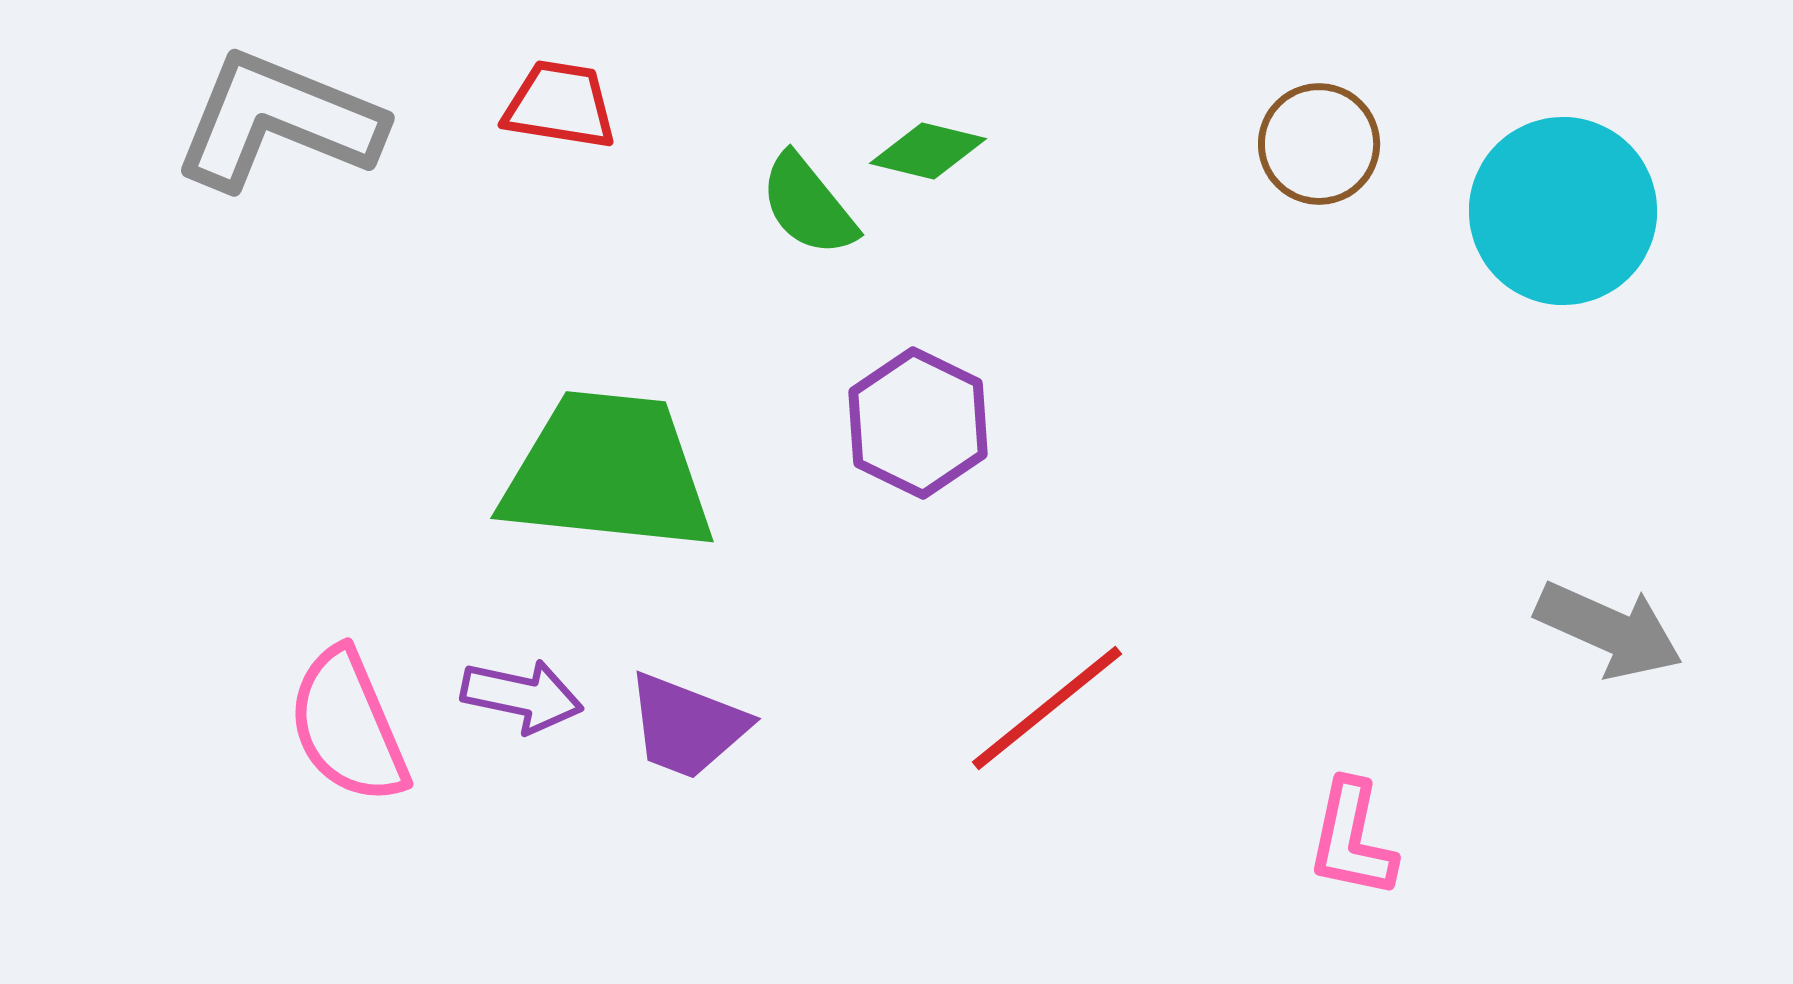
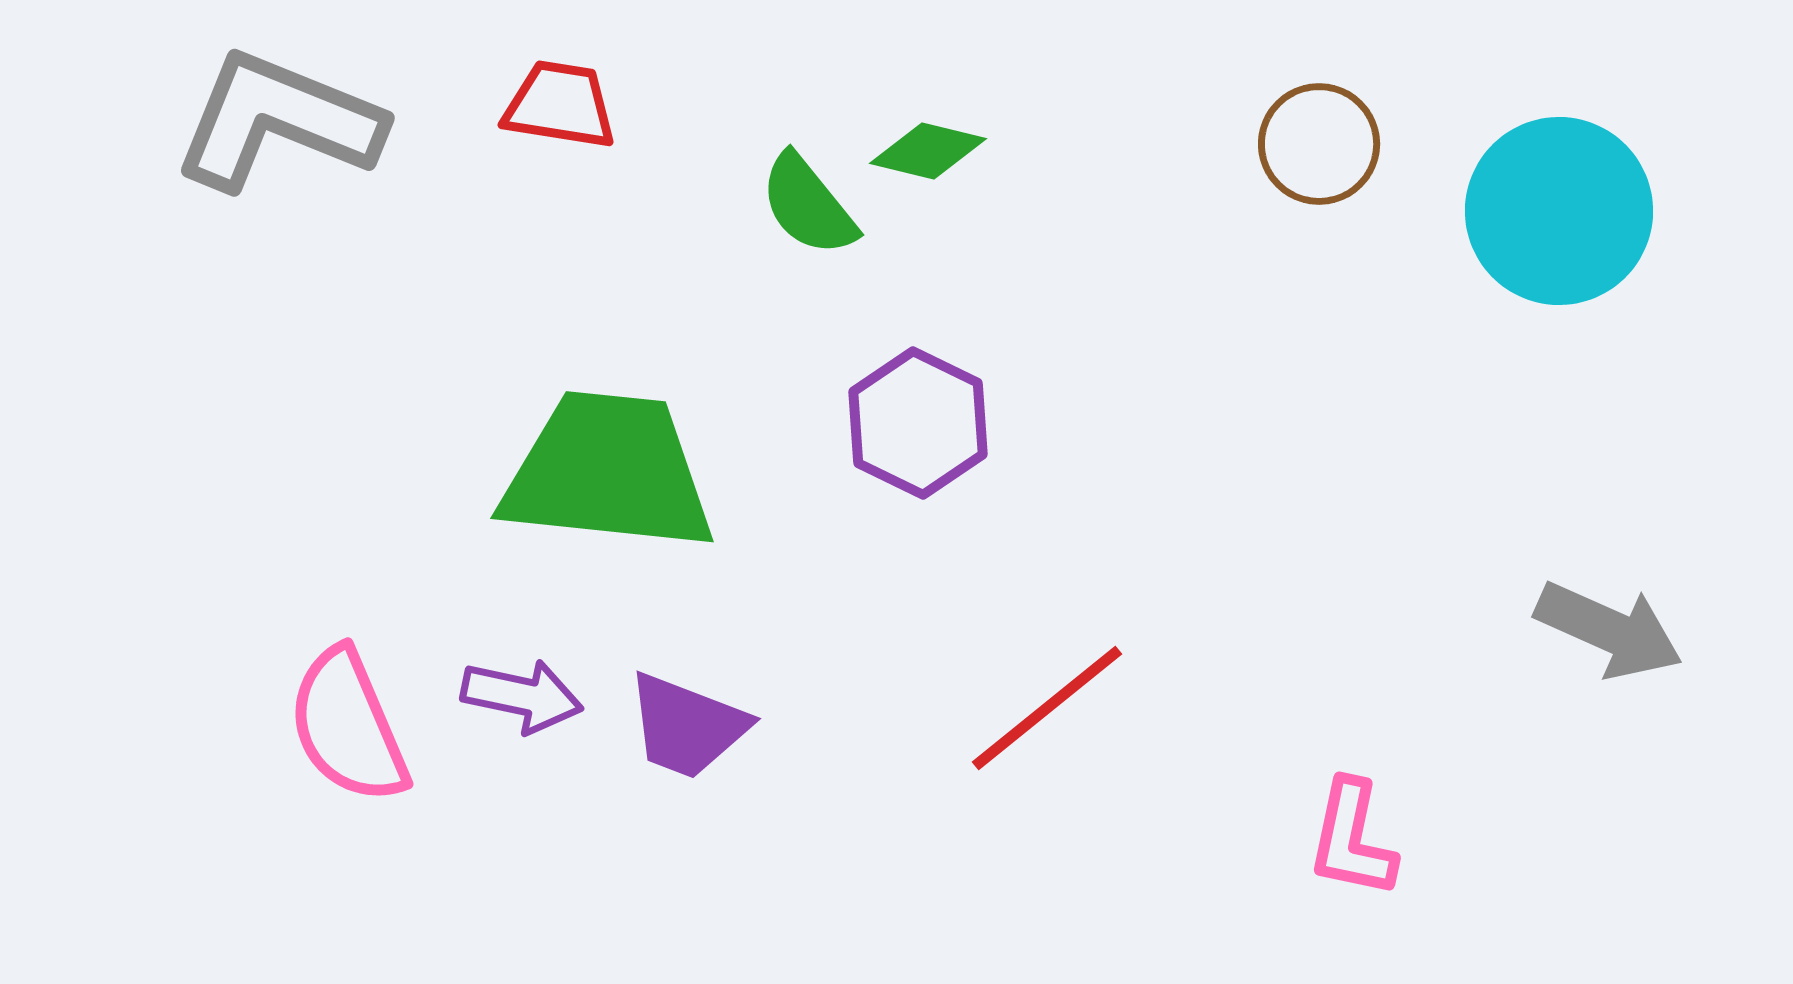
cyan circle: moved 4 px left
